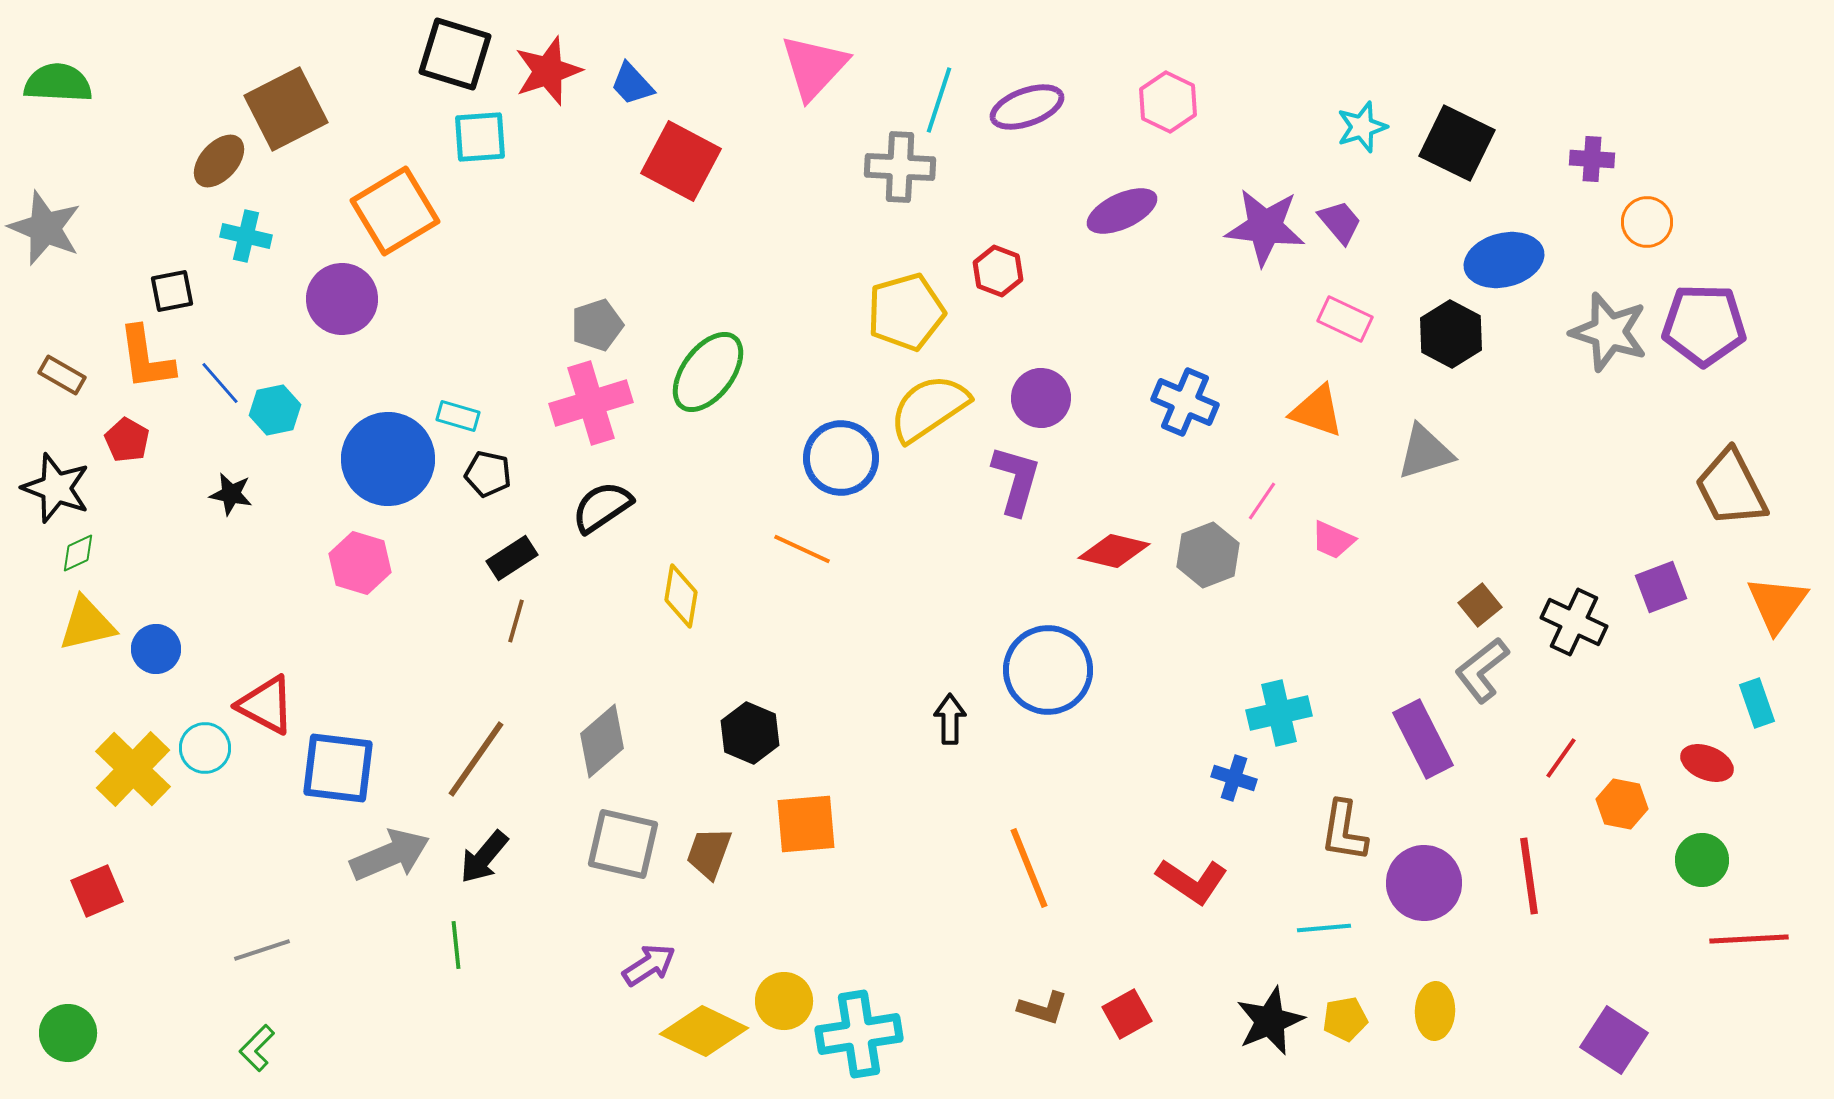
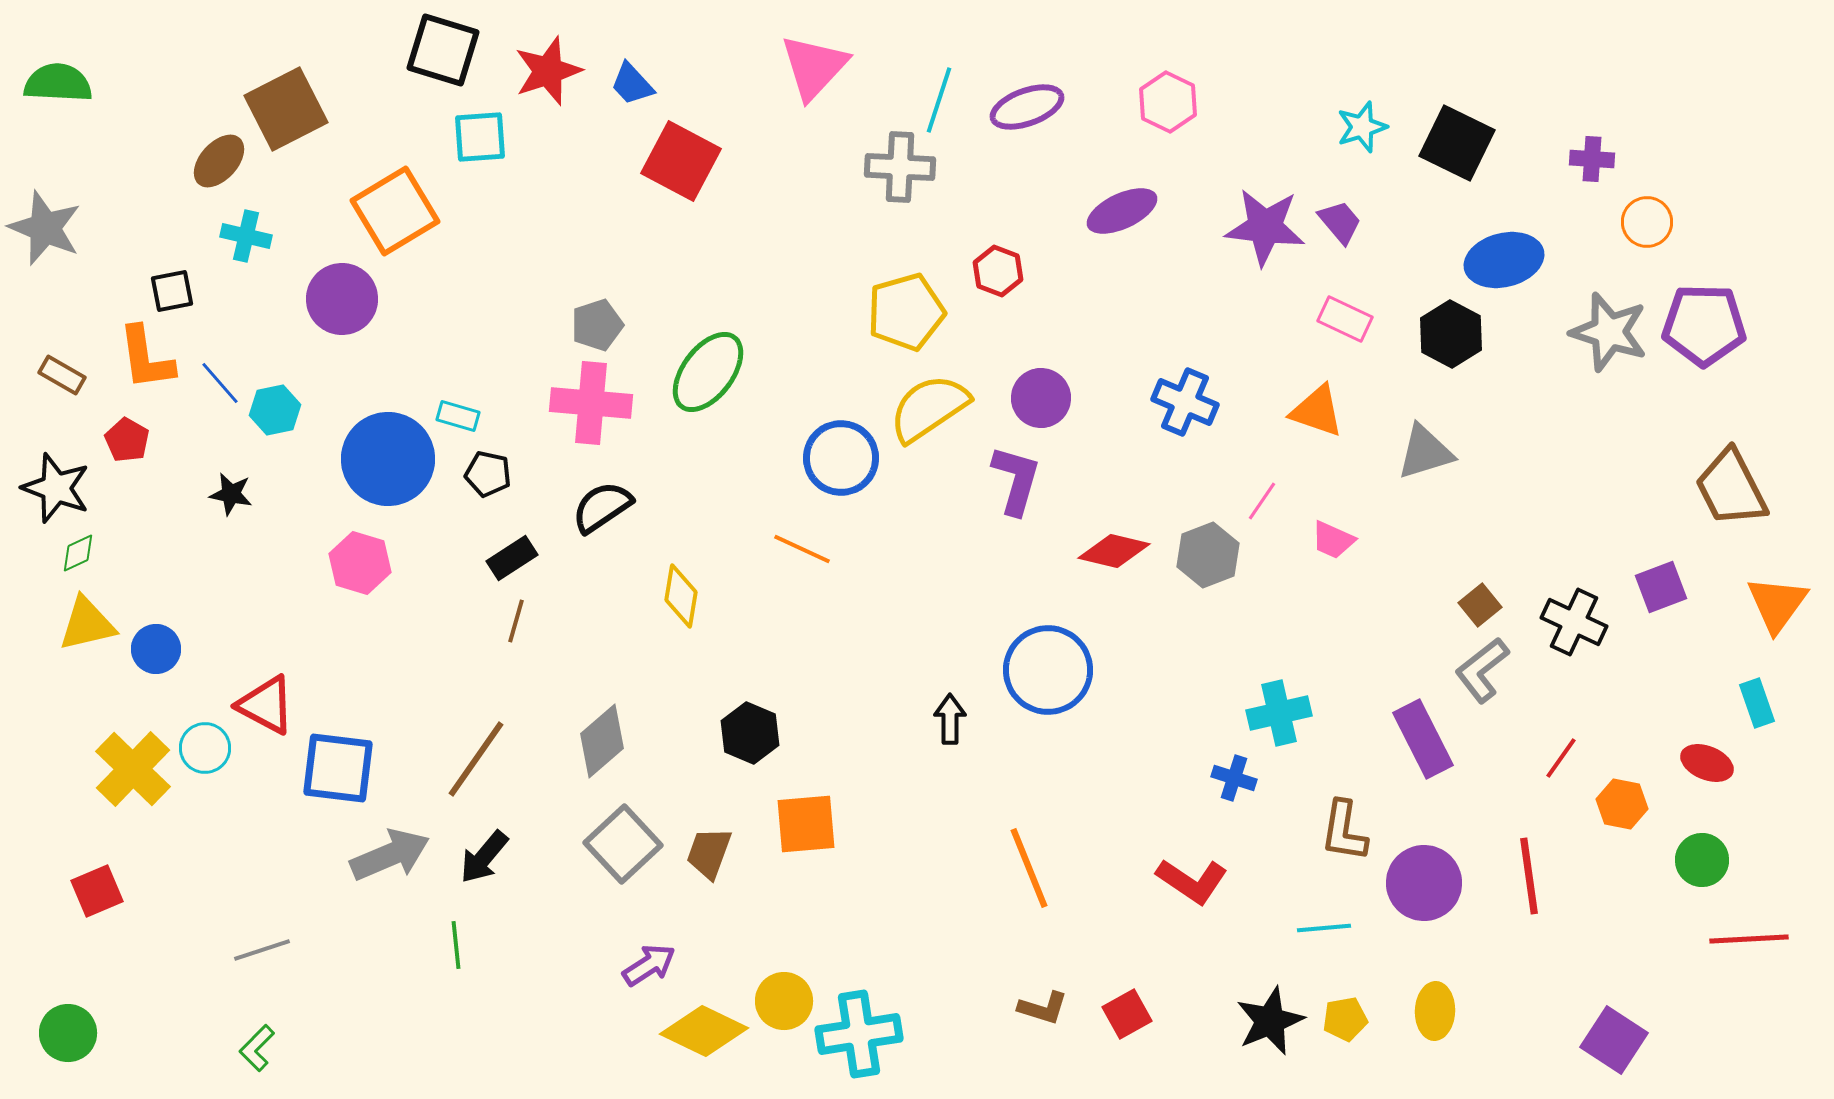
black square at (455, 54): moved 12 px left, 4 px up
pink cross at (591, 403): rotated 22 degrees clockwise
gray square at (623, 844): rotated 34 degrees clockwise
